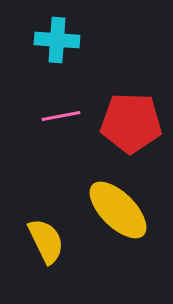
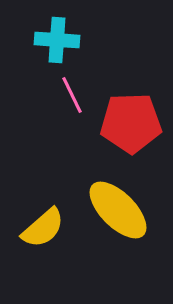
pink line: moved 11 px right, 21 px up; rotated 75 degrees clockwise
red pentagon: rotated 4 degrees counterclockwise
yellow semicircle: moved 3 px left, 13 px up; rotated 75 degrees clockwise
